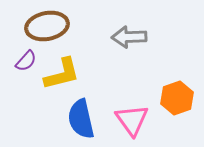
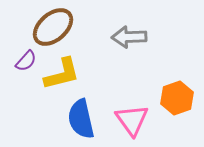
brown ellipse: moved 6 px right, 1 px down; rotated 30 degrees counterclockwise
